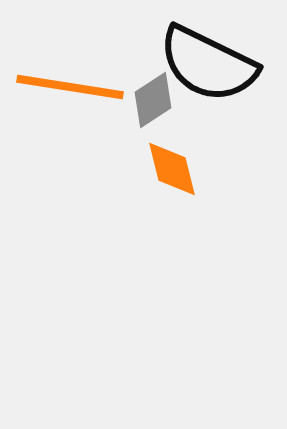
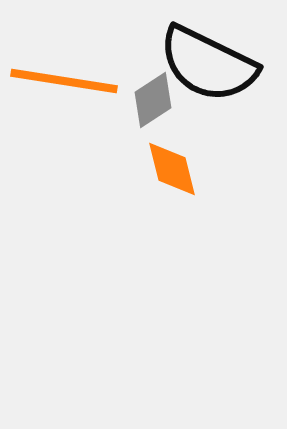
orange line: moved 6 px left, 6 px up
